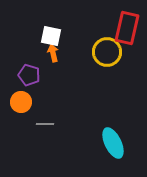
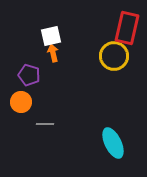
white square: rotated 25 degrees counterclockwise
yellow circle: moved 7 px right, 4 px down
